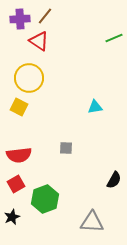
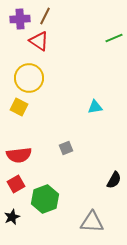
brown line: rotated 12 degrees counterclockwise
gray square: rotated 24 degrees counterclockwise
